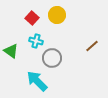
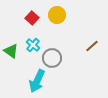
cyan cross: moved 3 px left, 4 px down; rotated 24 degrees clockwise
cyan arrow: rotated 110 degrees counterclockwise
